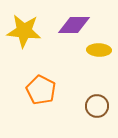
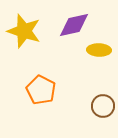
purple diamond: rotated 12 degrees counterclockwise
yellow star: rotated 12 degrees clockwise
brown circle: moved 6 px right
